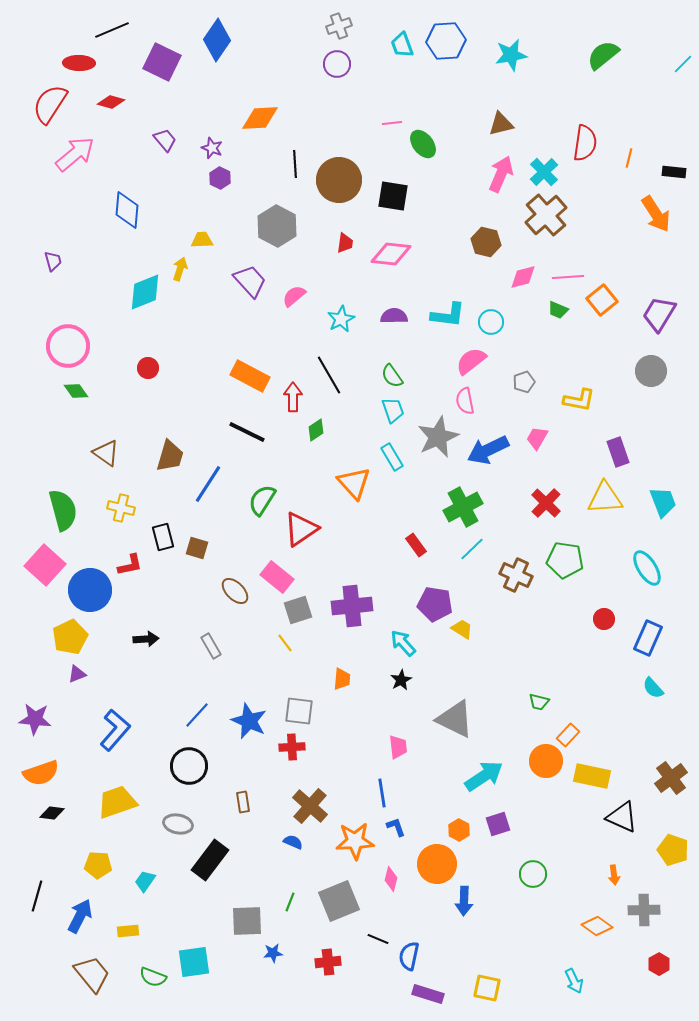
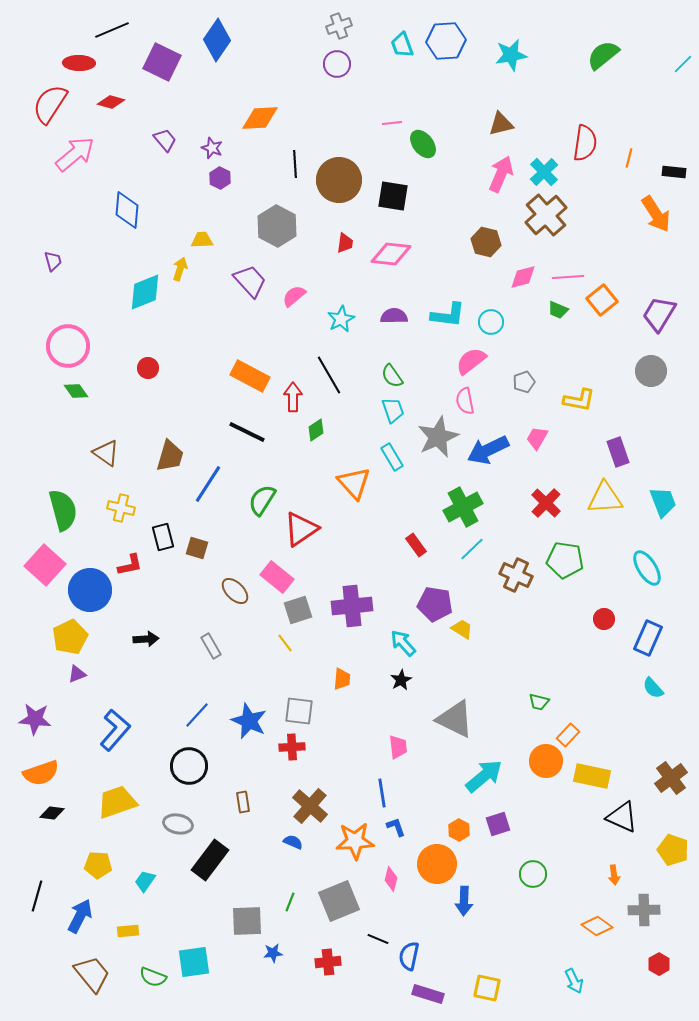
cyan arrow at (484, 776): rotated 6 degrees counterclockwise
